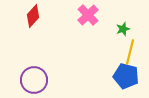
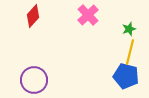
green star: moved 6 px right
